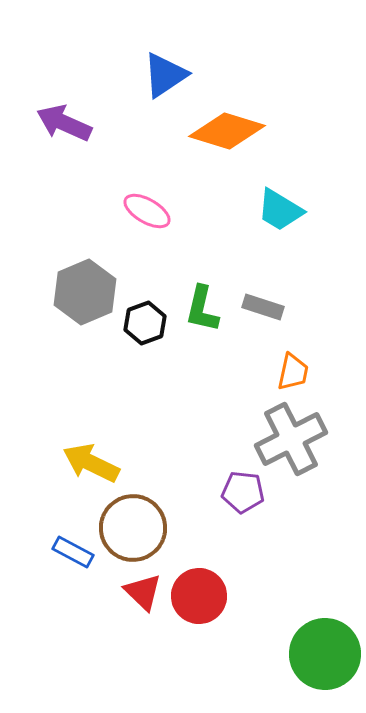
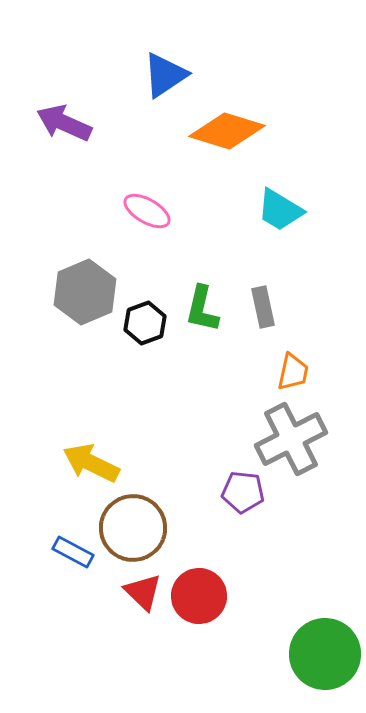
gray rectangle: rotated 60 degrees clockwise
